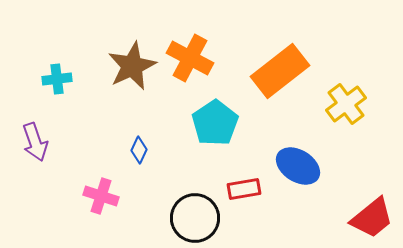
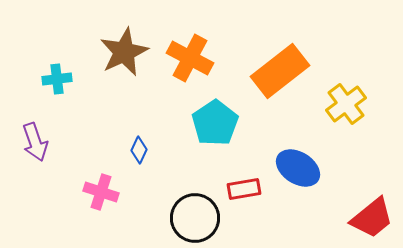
brown star: moved 8 px left, 14 px up
blue ellipse: moved 2 px down
pink cross: moved 4 px up
